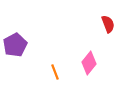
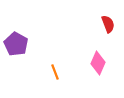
purple pentagon: moved 1 px right, 1 px up; rotated 15 degrees counterclockwise
pink diamond: moved 9 px right; rotated 15 degrees counterclockwise
